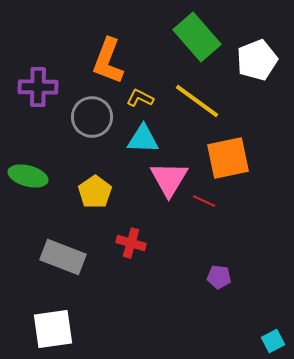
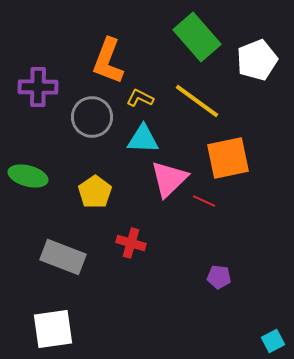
pink triangle: rotated 15 degrees clockwise
